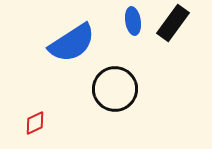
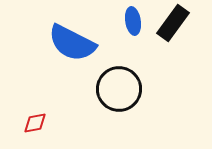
blue semicircle: rotated 60 degrees clockwise
black circle: moved 4 px right
red diamond: rotated 15 degrees clockwise
